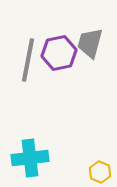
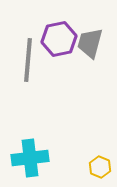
purple hexagon: moved 14 px up
gray line: rotated 6 degrees counterclockwise
yellow hexagon: moved 5 px up
